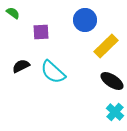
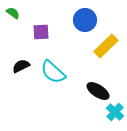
black ellipse: moved 14 px left, 10 px down
